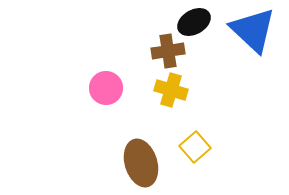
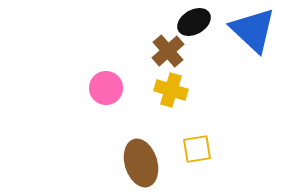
brown cross: rotated 32 degrees counterclockwise
yellow square: moved 2 px right, 2 px down; rotated 32 degrees clockwise
